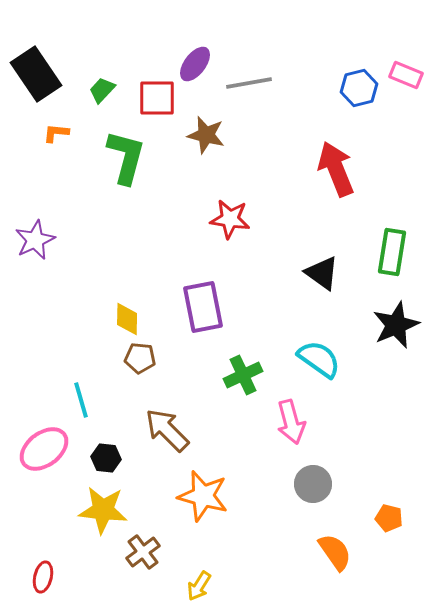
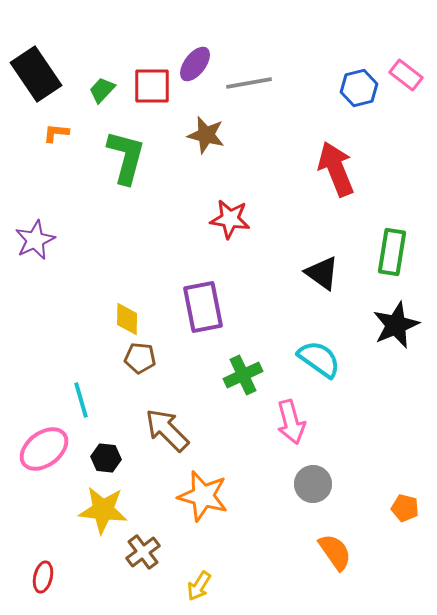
pink rectangle: rotated 16 degrees clockwise
red square: moved 5 px left, 12 px up
orange pentagon: moved 16 px right, 10 px up
